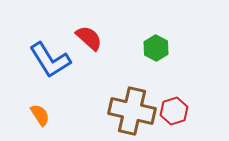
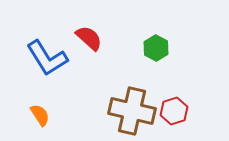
blue L-shape: moved 3 px left, 2 px up
